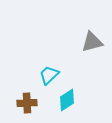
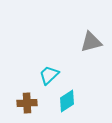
gray triangle: moved 1 px left
cyan diamond: moved 1 px down
